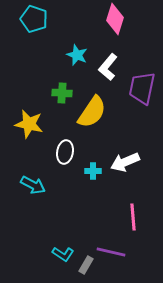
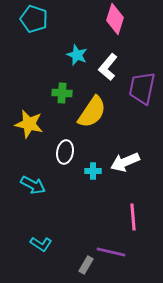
cyan L-shape: moved 22 px left, 10 px up
